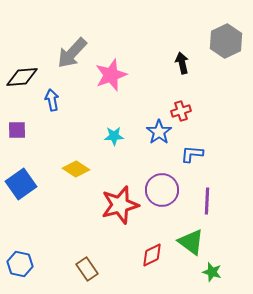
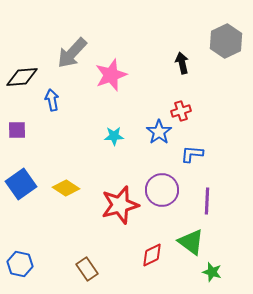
yellow diamond: moved 10 px left, 19 px down
